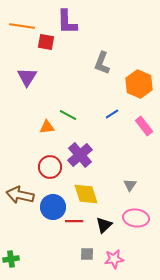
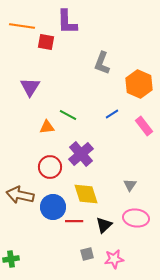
purple triangle: moved 3 px right, 10 px down
purple cross: moved 1 px right, 1 px up
gray square: rotated 16 degrees counterclockwise
